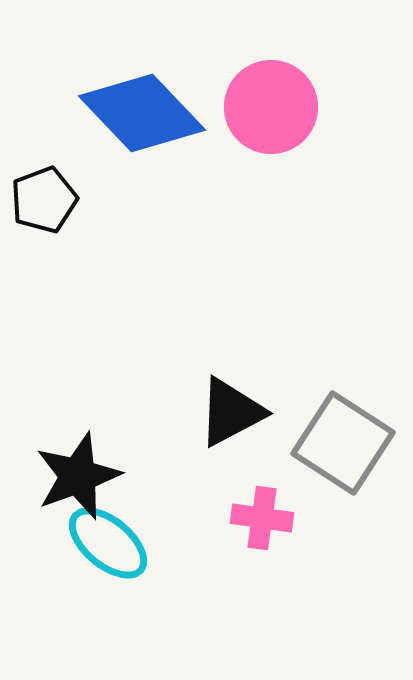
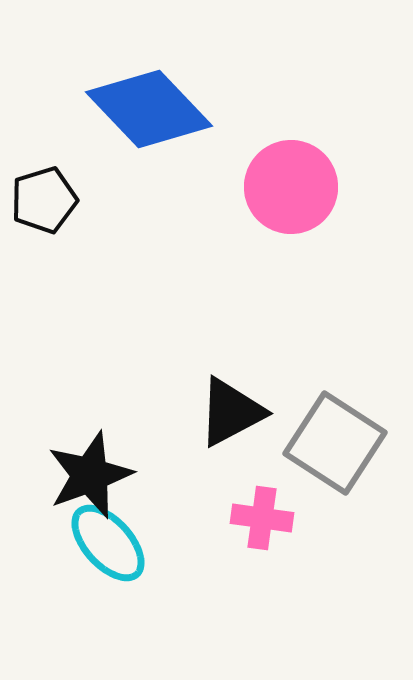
pink circle: moved 20 px right, 80 px down
blue diamond: moved 7 px right, 4 px up
black pentagon: rotated 4 degrees clockwise
gray square: moved 8 px left
black star: moved 12 px right, 1 px up
cyan ellipse: rotated 8 degrees clockwise
